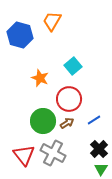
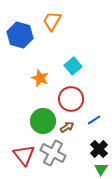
red circle: moved 2 px right
brown arrow: moved 4 px down
